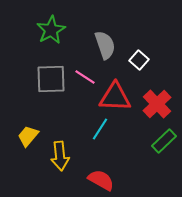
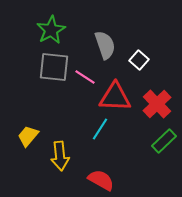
gray square: moved 3 px right, 12 px up; rotated 8 degrees clockwise
